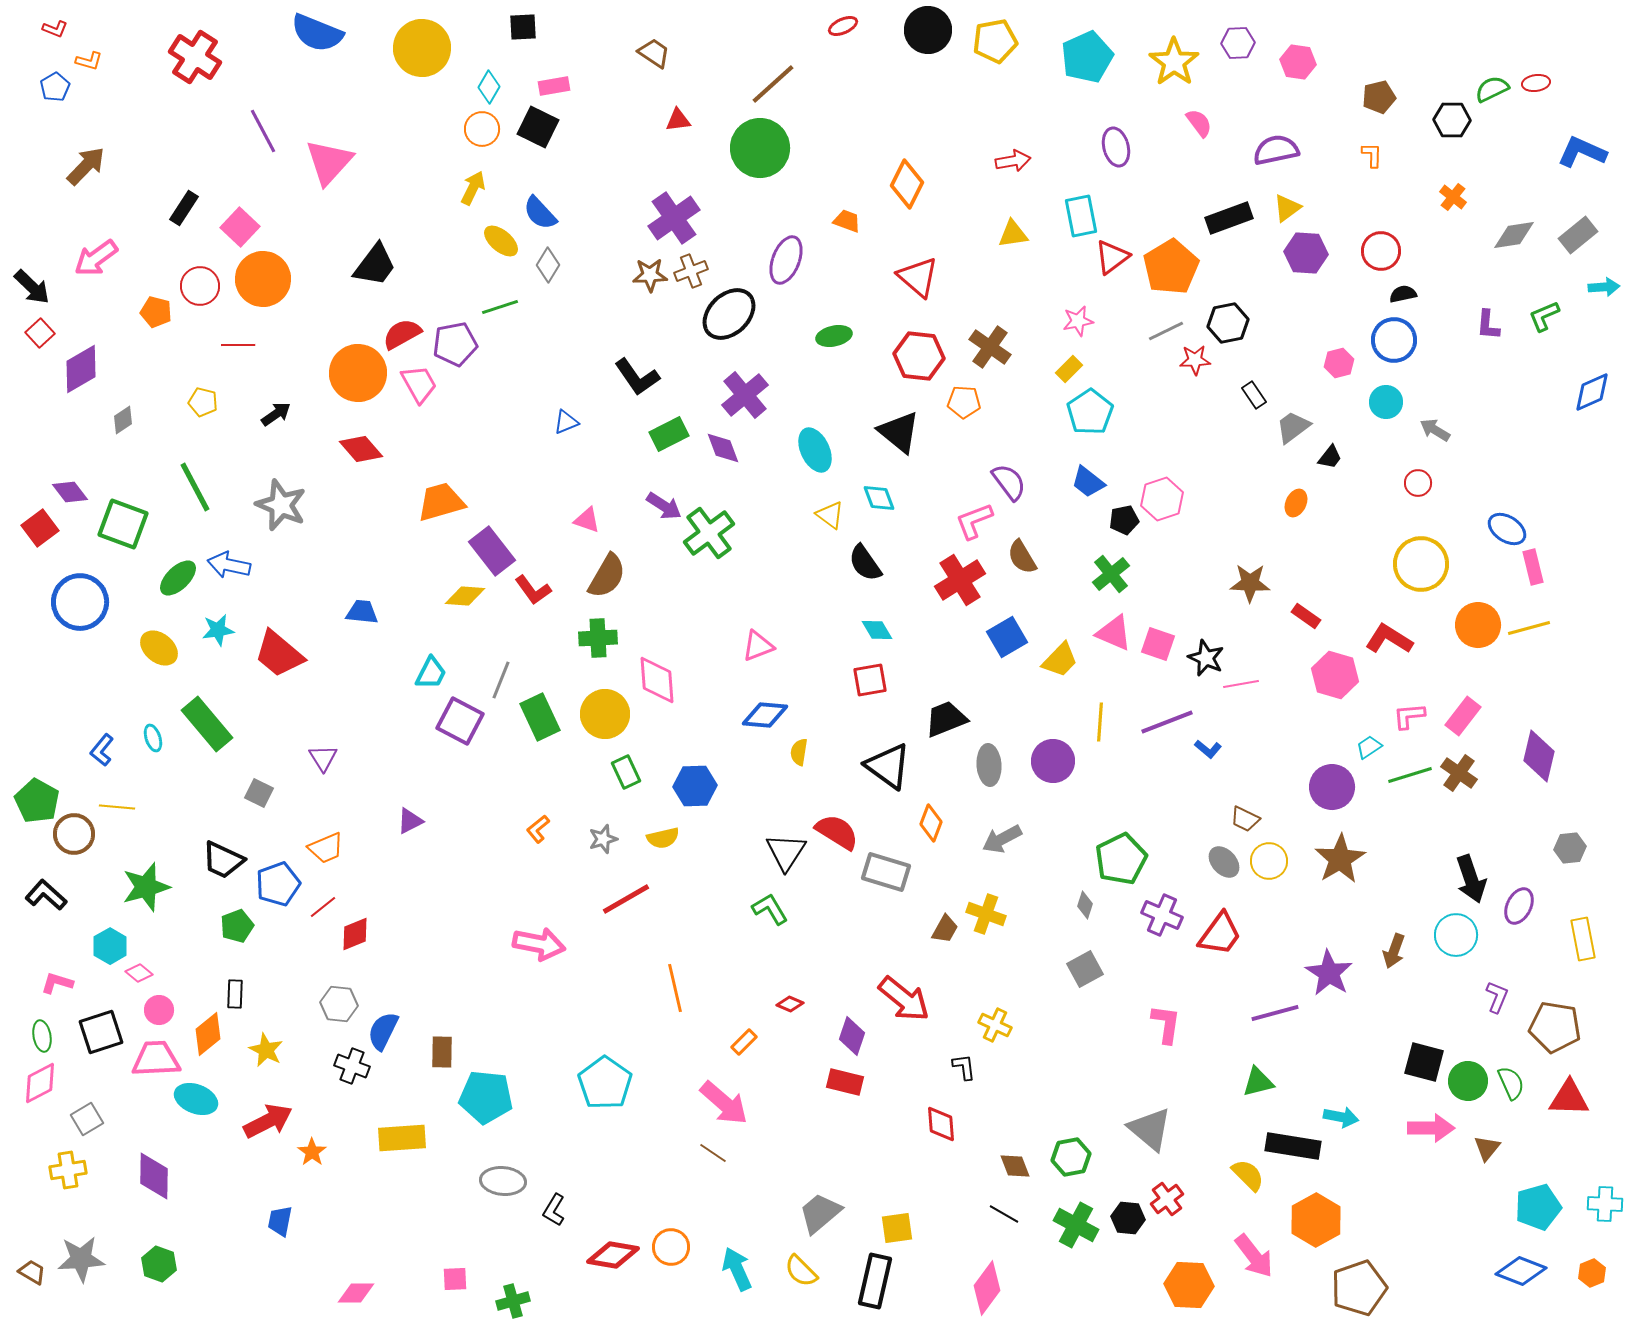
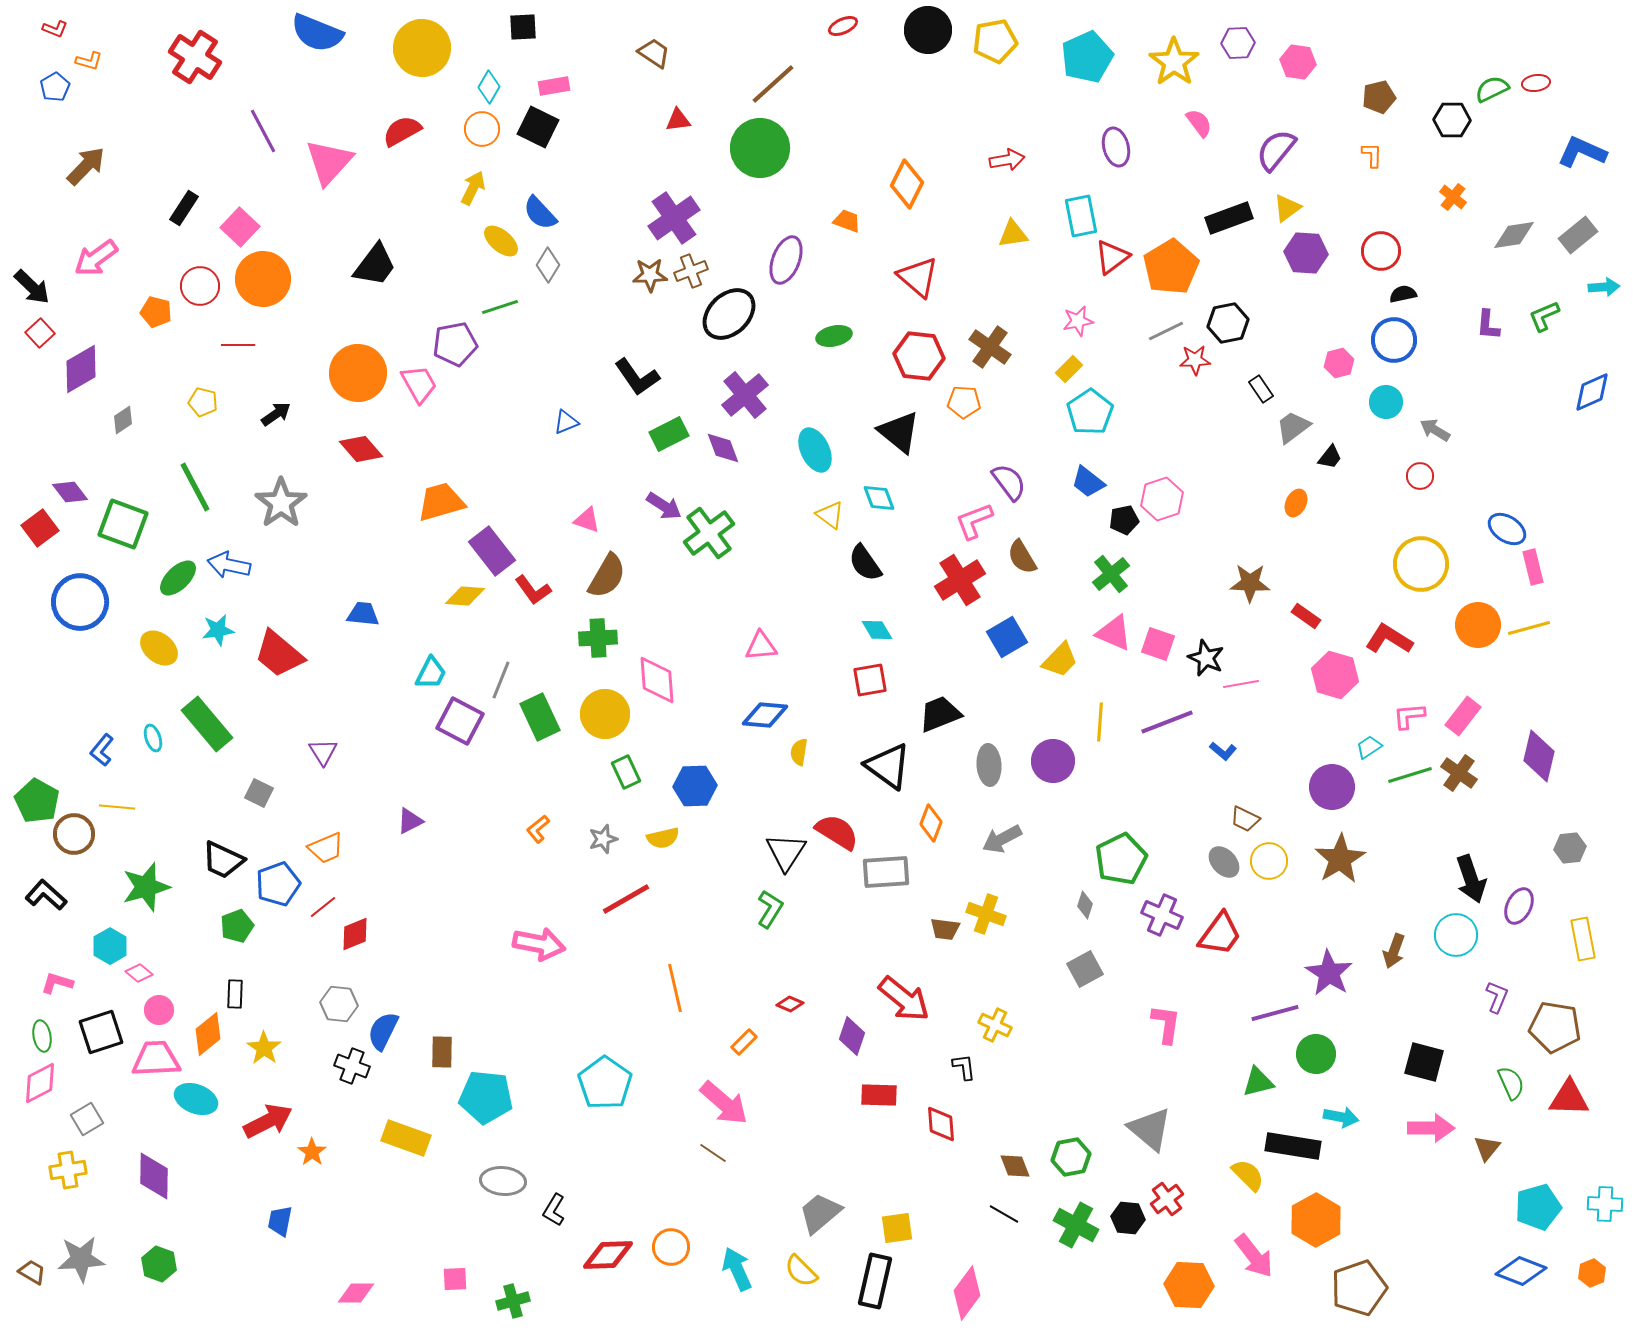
purple semicircle at (1276, 150): rotated 39 degrees counterclockwise
red arrow at (1013, 161): moved 6 px left, 1 px up
red semicircle at (402, 334): moved 203 px up
black rectangle at (1254, 395): moved 7 px right, 6 px up
red circle at (1418, 483): moved 2 px right, 7 px up
gray star at (281, 505): moved 2 px up; rotated 15 degrees clockwise
blue trapezoid at (362, 612): moved 1 px right, 2 px down
pink triangle at (758, 646): moved 3 px right; rotated 16 degrees clockwise
black trapezoid at (946, 719): moved 6 px left, 5 px up
blue L-shape at (1208, 749): moved 15 px right, 2 px down
purple triangle at (323, 758): moved 6 px up
gray rectangle at (886, 872): rotated 21 degrees counterclockwise
green L-shape at (770, 909): rotated 63 degrees clockwise
brown trapezoid at (945, 929): rotated 68 degrees clockwise
yellow star at (266, 1050): moved 2 px left, 2 px up; rotated 8 degrees clockwise
green circle at (1468, 1081): moved 152 px left, 27 px up
red rectangle at (845, 1082): moved 34 px right, 13 px down; rotated 12 degrees counterclockwise
yellow rectangle at (402, 1138): moved 4 px right; rotated 24 degrees clockwise
red diamond at (613, 1255): moved 5 px left; rotated 12 degrees counterclockwise
pink diamond at (987, 1288): moved 20 px left, 5 px down
